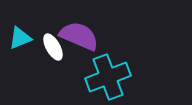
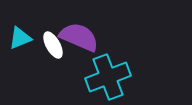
purple semicircle: moved 1 px down
white ellipse: moved 2 px up
